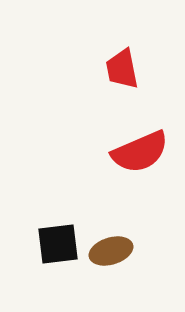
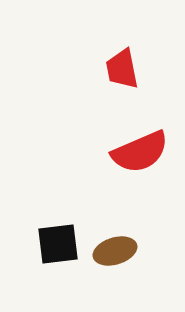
brown ellipse: moved 4 px right
